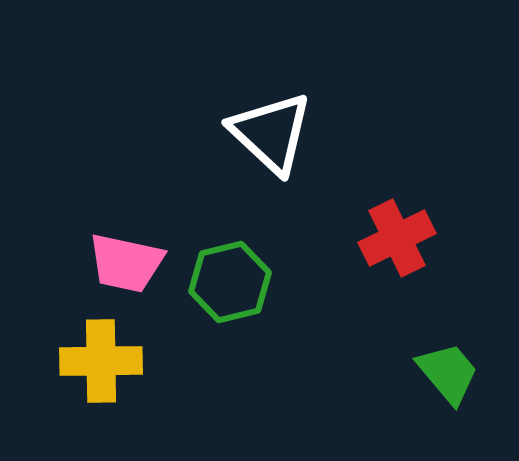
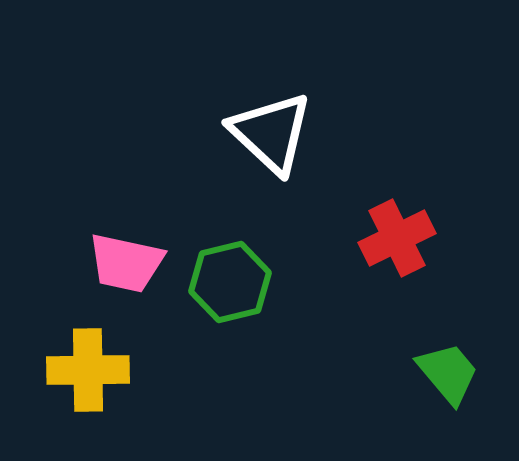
yellow cross: moved 13 px left, 9 px down
